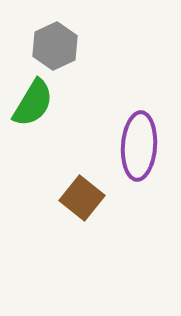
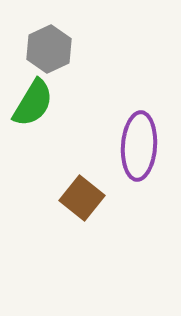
gray hexagon: moved 6 px left, 3 px down
